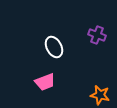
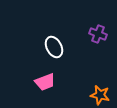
purple cross: moved 1 px right, 1 px up
